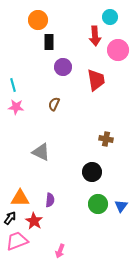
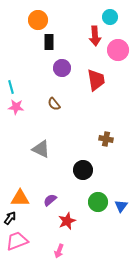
purple circle: moved 1 px left, 1 px down
cyan line: moved 2 px left, 2 px down
brown semicircle: rotated 64 degrees counterclockwise
gray triangle: moved 3 px up
black circle: moved 9 px left, 2 px up
purple semicircle: rotated 136 degrees counterclockwise
green circle: moved 2 px up
red star: moved 33 px right; rotated 18 degrees clockwise
pink arrow: moved 1 px left
